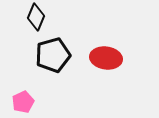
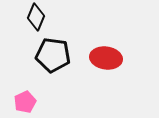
black pentagon: rotated 24 degrees clockwise
pink pentagon: moved 2 px right
